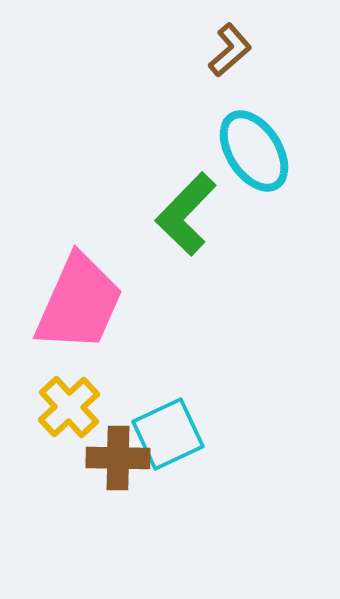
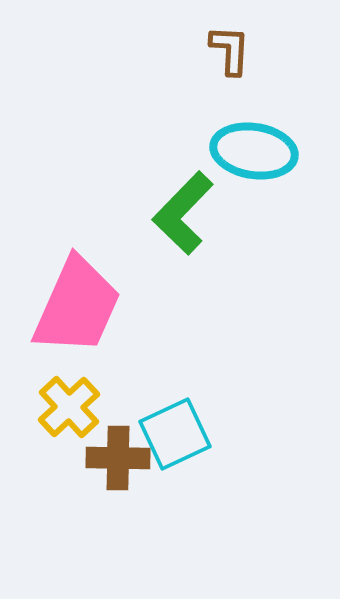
brown L-shape: rotated 46 degrees counterclockwise
cyan ellipse: rotated 48 degrees counterclockwise
green L-shape: moved 3 px left, 1 px up
pink trapezoid: moved 2 px left, 3 px down
cyan square: moved 7 px right
